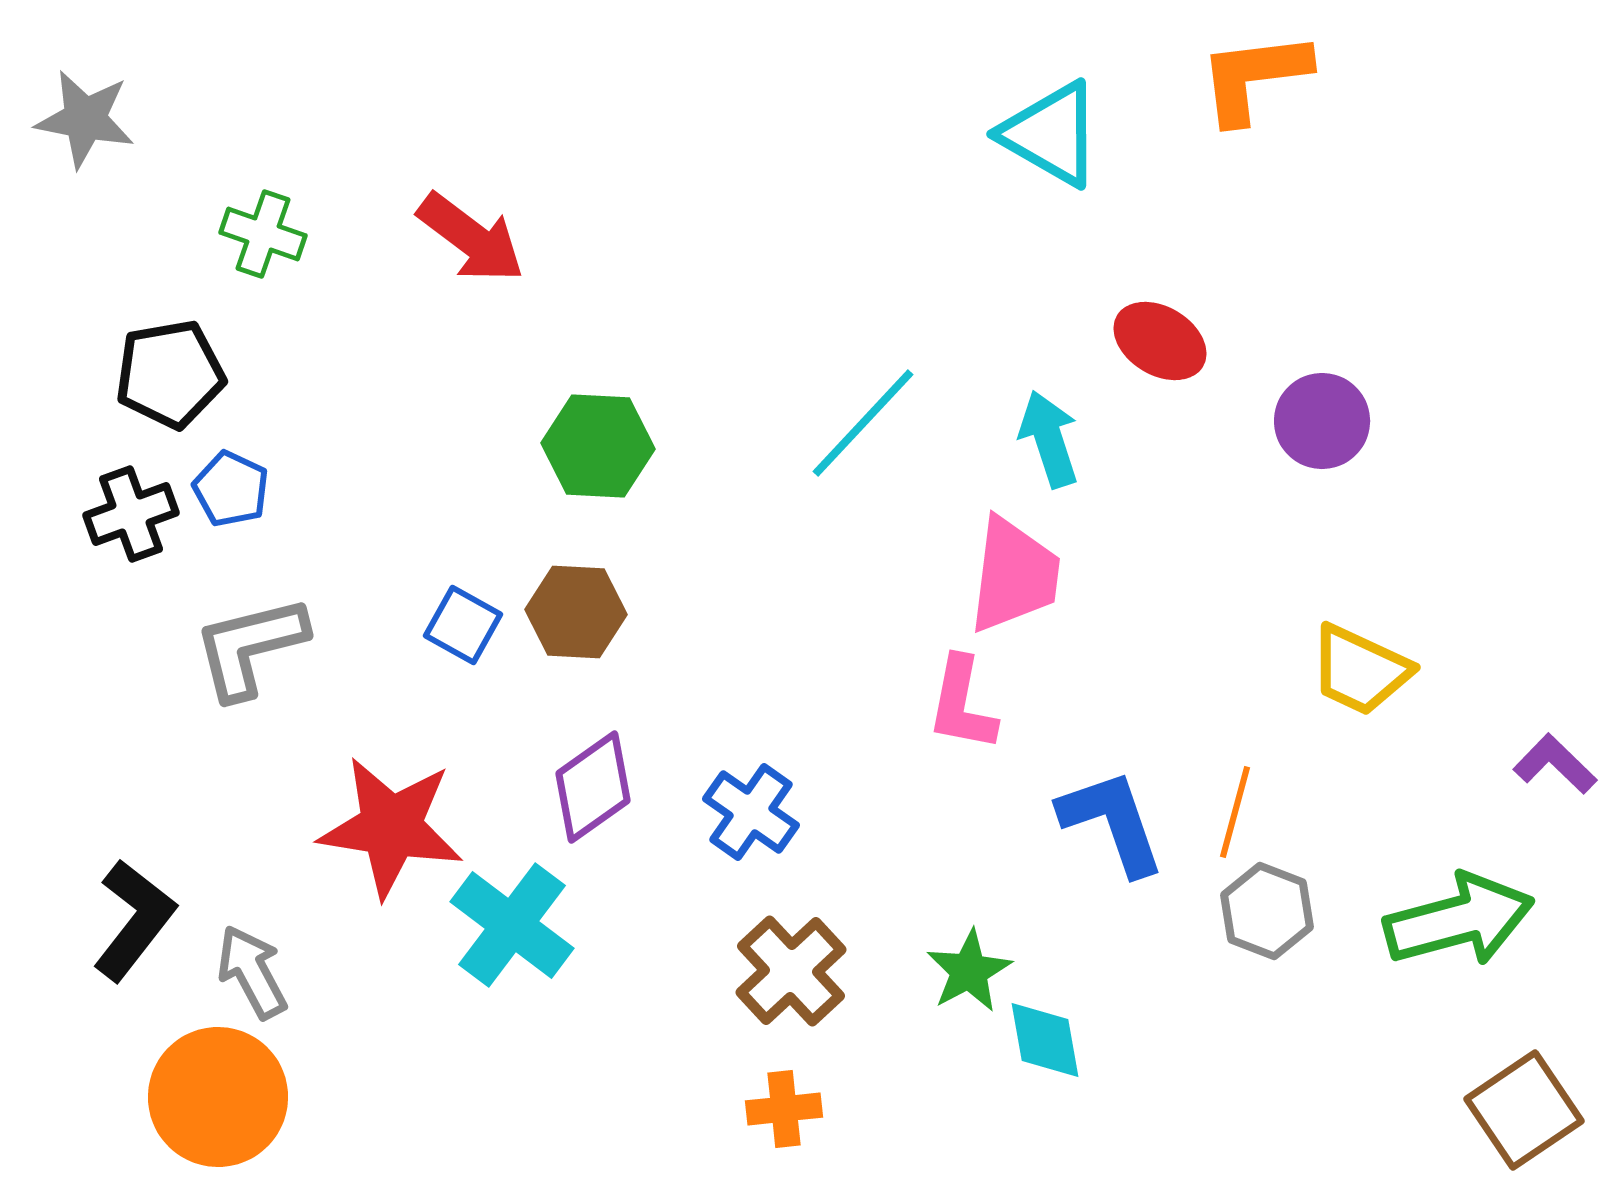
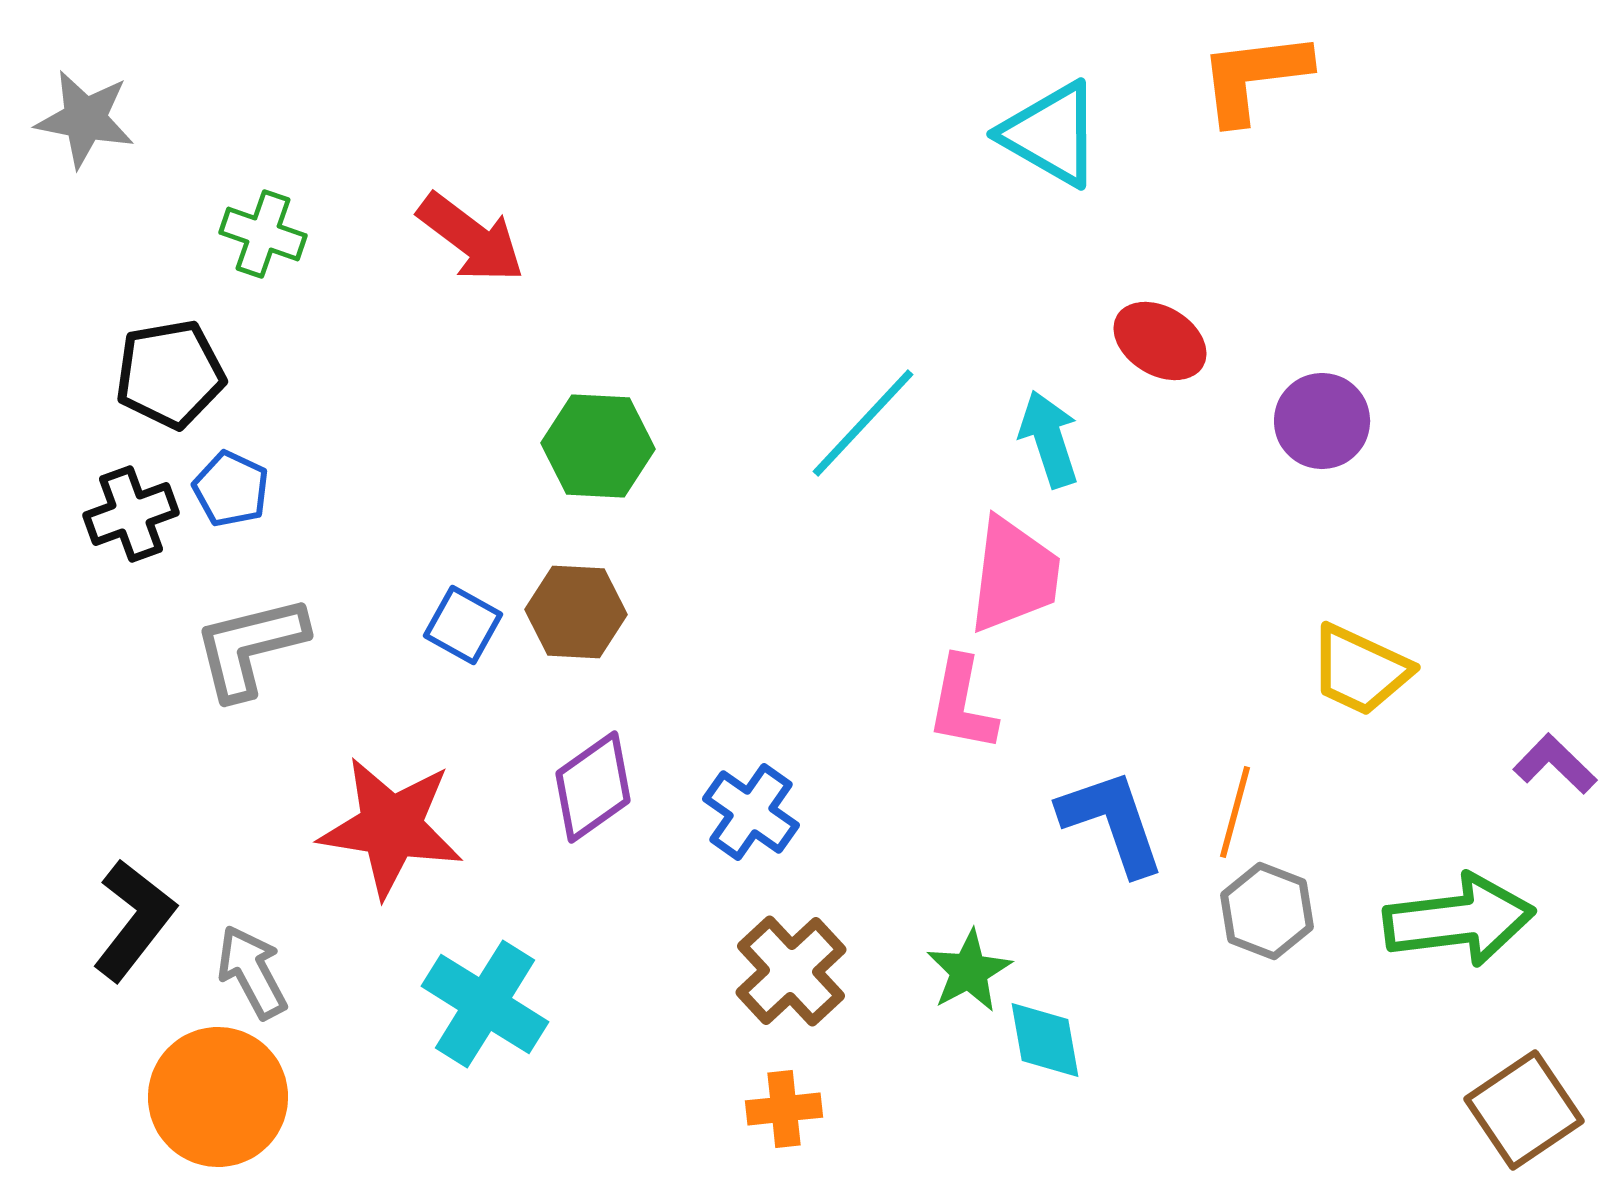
green arrow: rotated 8 degrees clockwise
cyan cross: moved 27 px left, 79 px down; rotated 5 degrees counterclockwise
